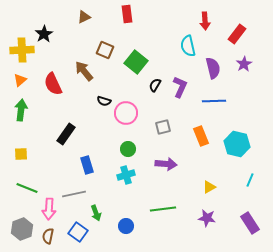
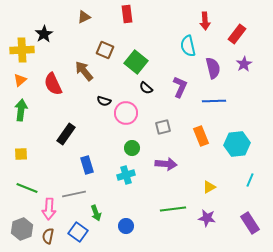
black semicircle at (155, 85): moved 9 px left, 3 px down; rotated 80 degrees counterclockwise
cyan hexagon at (237, 144): rotated 20 degrees counterclockwise
green circle at (128, 149): moved 4 px right, 1 px up
green line at (163, 209): moved 10 px right
